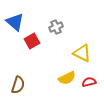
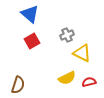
blue triangle: moved 15 px right, 8 px up
gray cross: moved 11 px right, 8 px down
